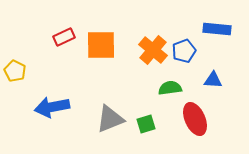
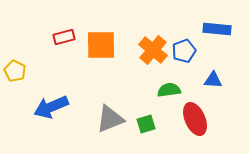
red rectangle: rotated 10 degrees clockwise
green semicircle: moved 1 px left, 2 px down
blue arrow: moved 1 px left; rotated 12 degrees counterclockwise
